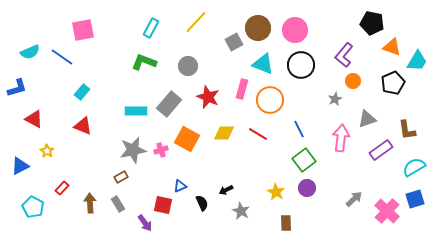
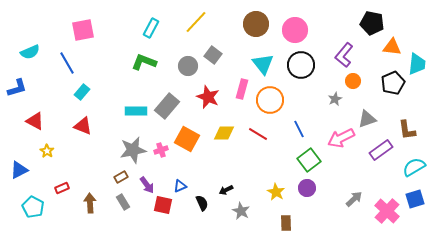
brown circle at (258, 28): moved 2 px left, 4 px up
gray square at (234, 42): moved 21 px left, 13 px down; rotated 24 degrees counterclockwise
orange triangle at (392, 47): rotated 12 degrees counterclockwise
blue line at (62, 57): moved 5 px right, 6 px down; rotated 25 degrees clockwise
cyan trapezoid at (417, 61): moved 3 px down; rotated 25 degrees counterclockwise
cyan triangle at (263, 64): rotated 30 degrees clockwise
gray rectangle at (169, 104): moved 2 px left, 2 px down
red triangle at (34, 119): moved 1 px right, 2 px down
pink arrow at (341, 138): rotated 124 degrees counterclockwise
green square at (304, 160): moved 5 px right
blue triangle at (20, 166): moved 1 px left, 4 px down
red rectangle at (62, 188): rotated 24 degrees clockwise
gray rectangle at (118, 204): moved 5 px right, 2 px up
purple arrow at (145, 223): moved 2 px right, 38 px up
